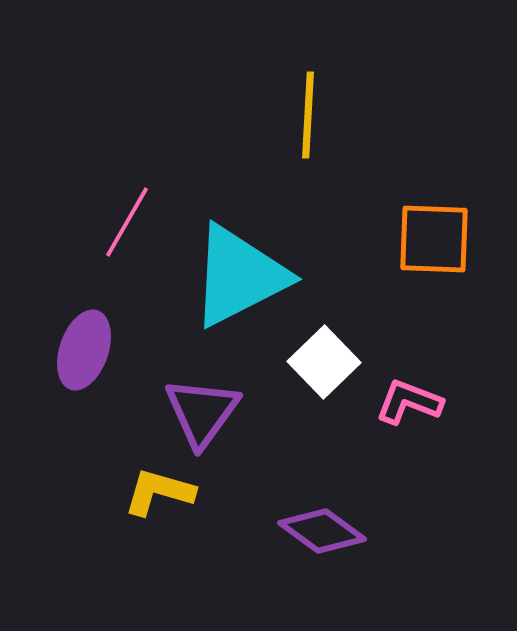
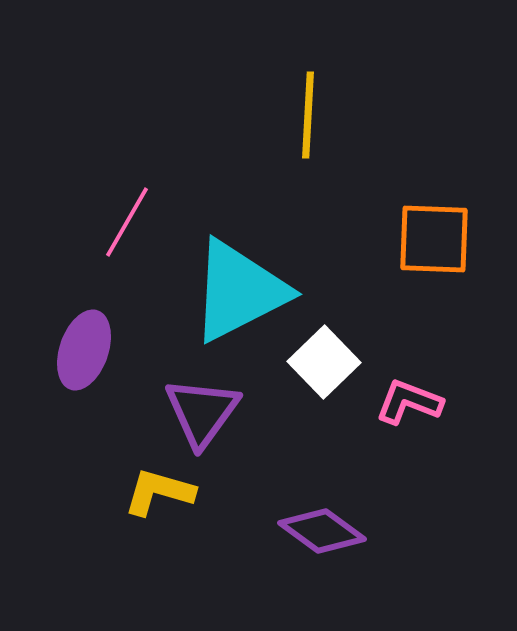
cyan triangle: moved 15 px down
